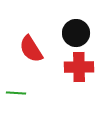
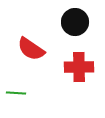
black circle: moved 1 px left, 11 px up
red semicircle: rotated 24 degrees counterclockwise
